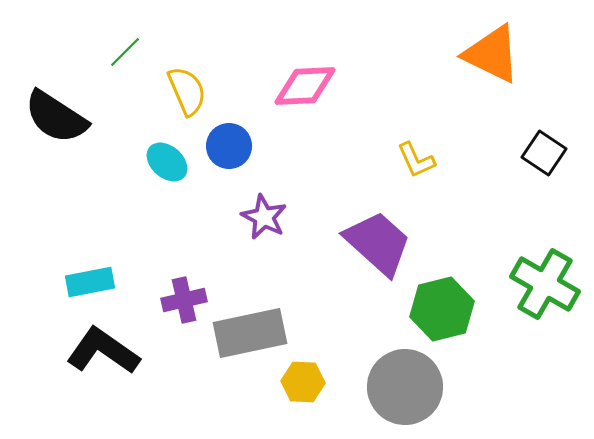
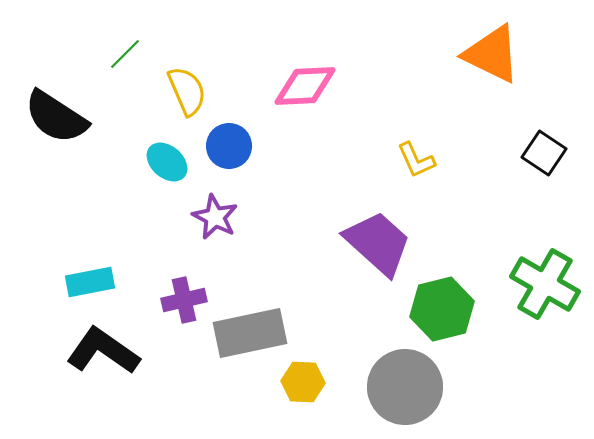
green line: moved 2 px down
purple star: moved 49 px left
